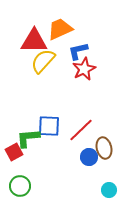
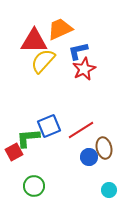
blue square: rotated 25 degrees counterclockwise
red line: rotated 12 degrees clockwise
green circle: moved 14 px right
